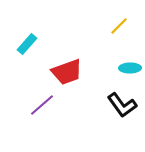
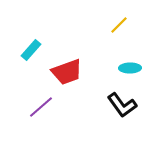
yellow line: moved 1 px up
cyan rectangle: moved 4 px right, 6 px down
purple line: moved 1 px left, 2 px down
